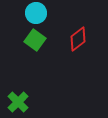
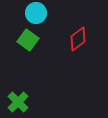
green square: moved 7 px left
